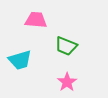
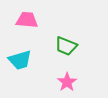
pink trapezoid: moved 9 px left
